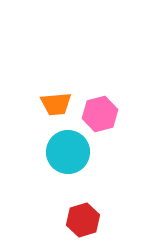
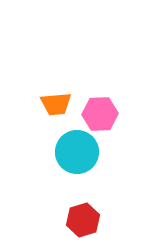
pink hexagon: rotated 12 degrees clockwise
cyan circle: moved 9 px right
